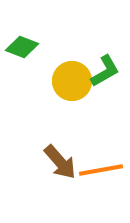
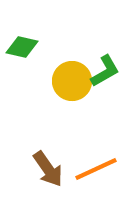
green diamond: rotated 8 degrees counterclockwise
brown arrow: moved 12 px left, 7 px down; rotated 6 degrees clockwise
orange line: moved 5 px left, 1 px up; rotated 15 degrees counterclockwise
